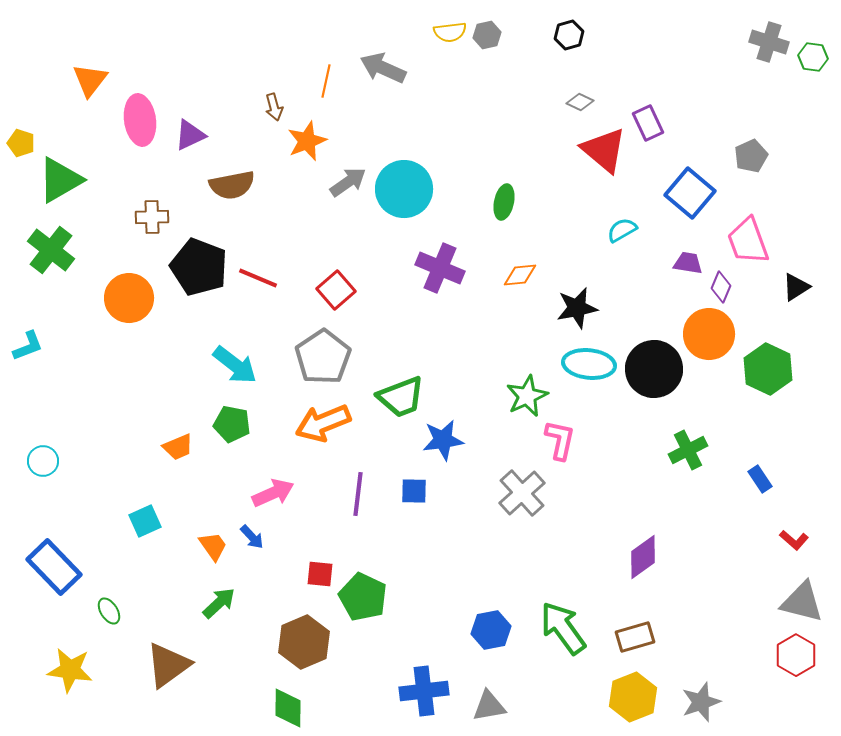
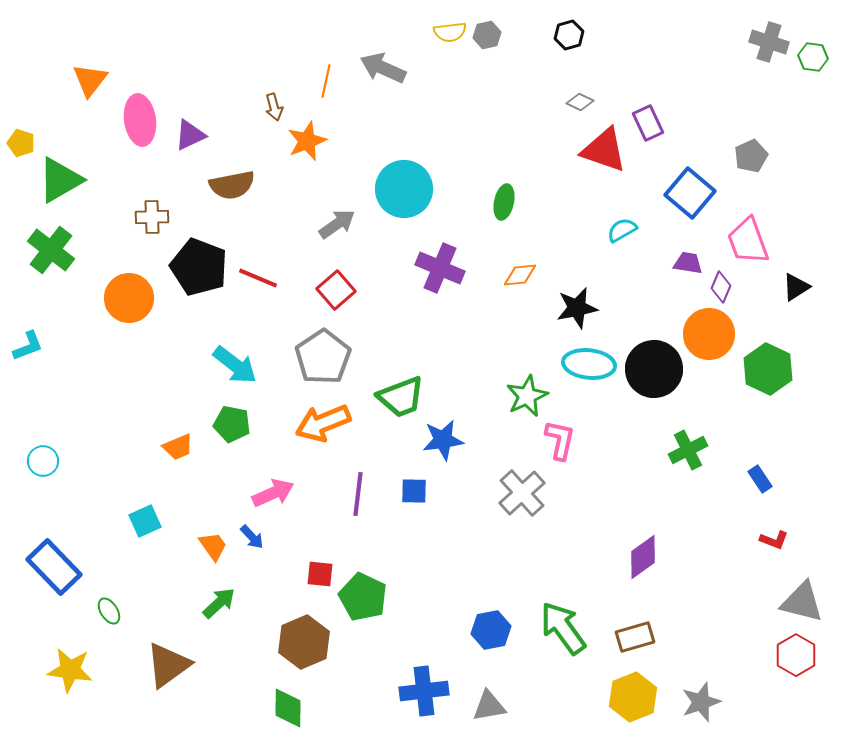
red triangle at (604, 150): rotated 21 degrees counterclockwise
gray arrow at (348, 182): moved 11 px left, 42 px down
red L-shape at (794, 540): moved 20 px left; rotated 20 degrees counterclockwise
